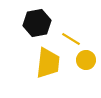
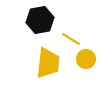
black hexagon: moved 3 px right, 3 px up
yellow circle: moved 1 px up
